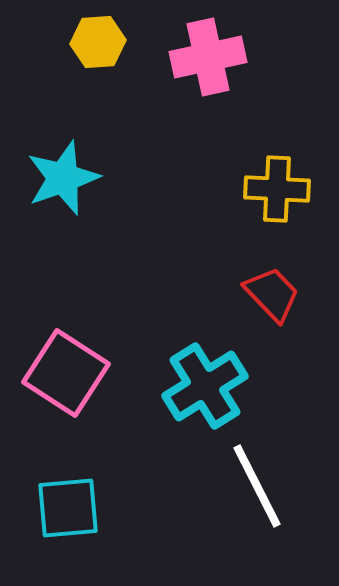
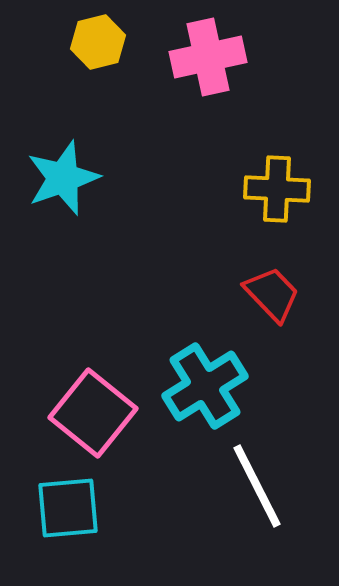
yellow hexagon: rotated 10 degrees counterclockwise
pink square: moved 27 px right, 40 px down; rotated 6 degrees clockwise
